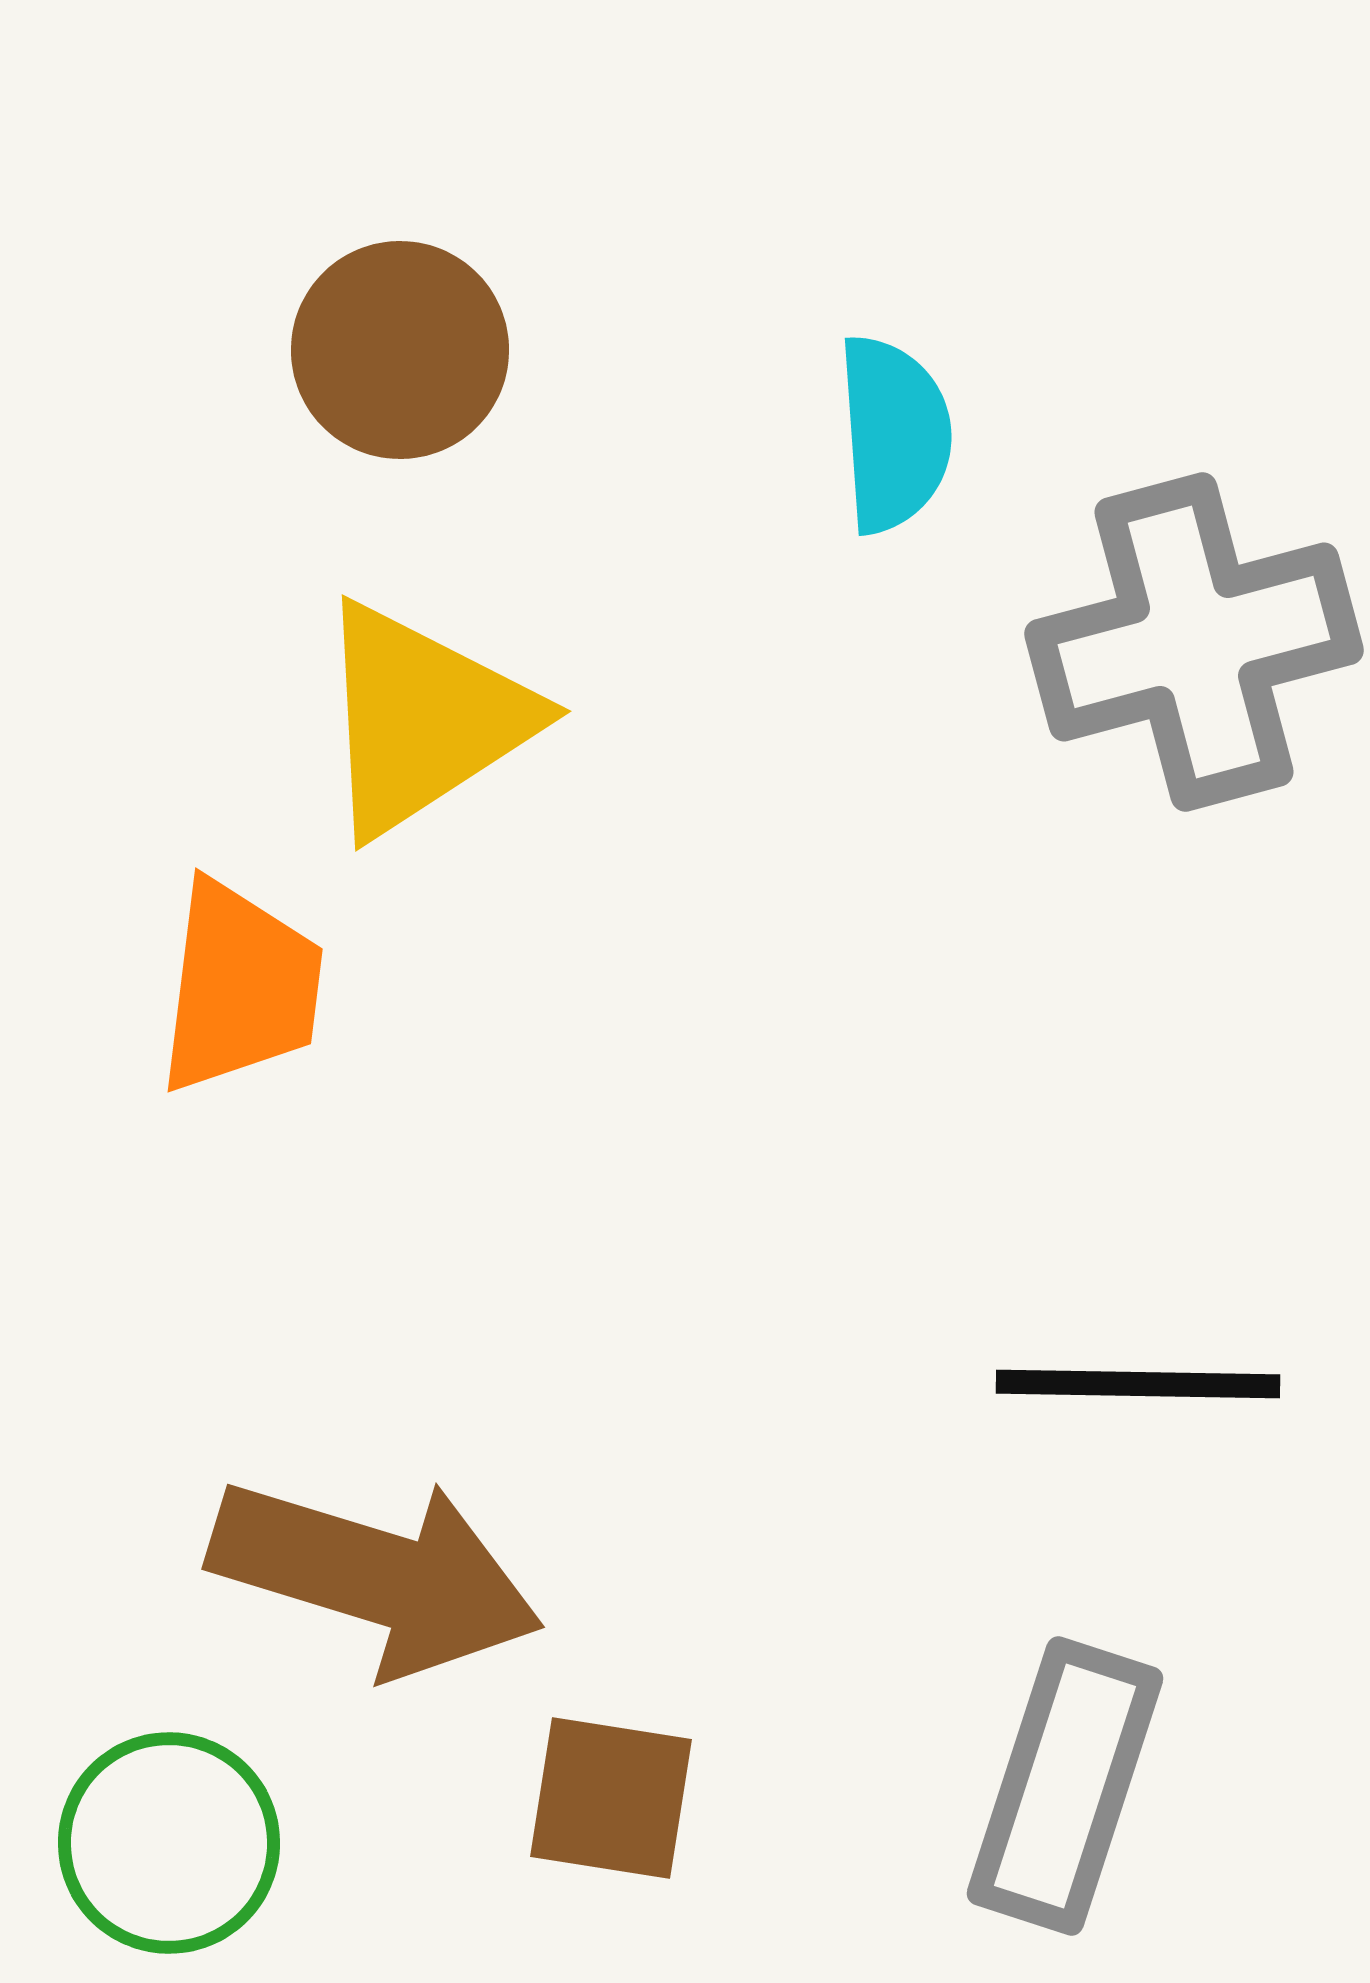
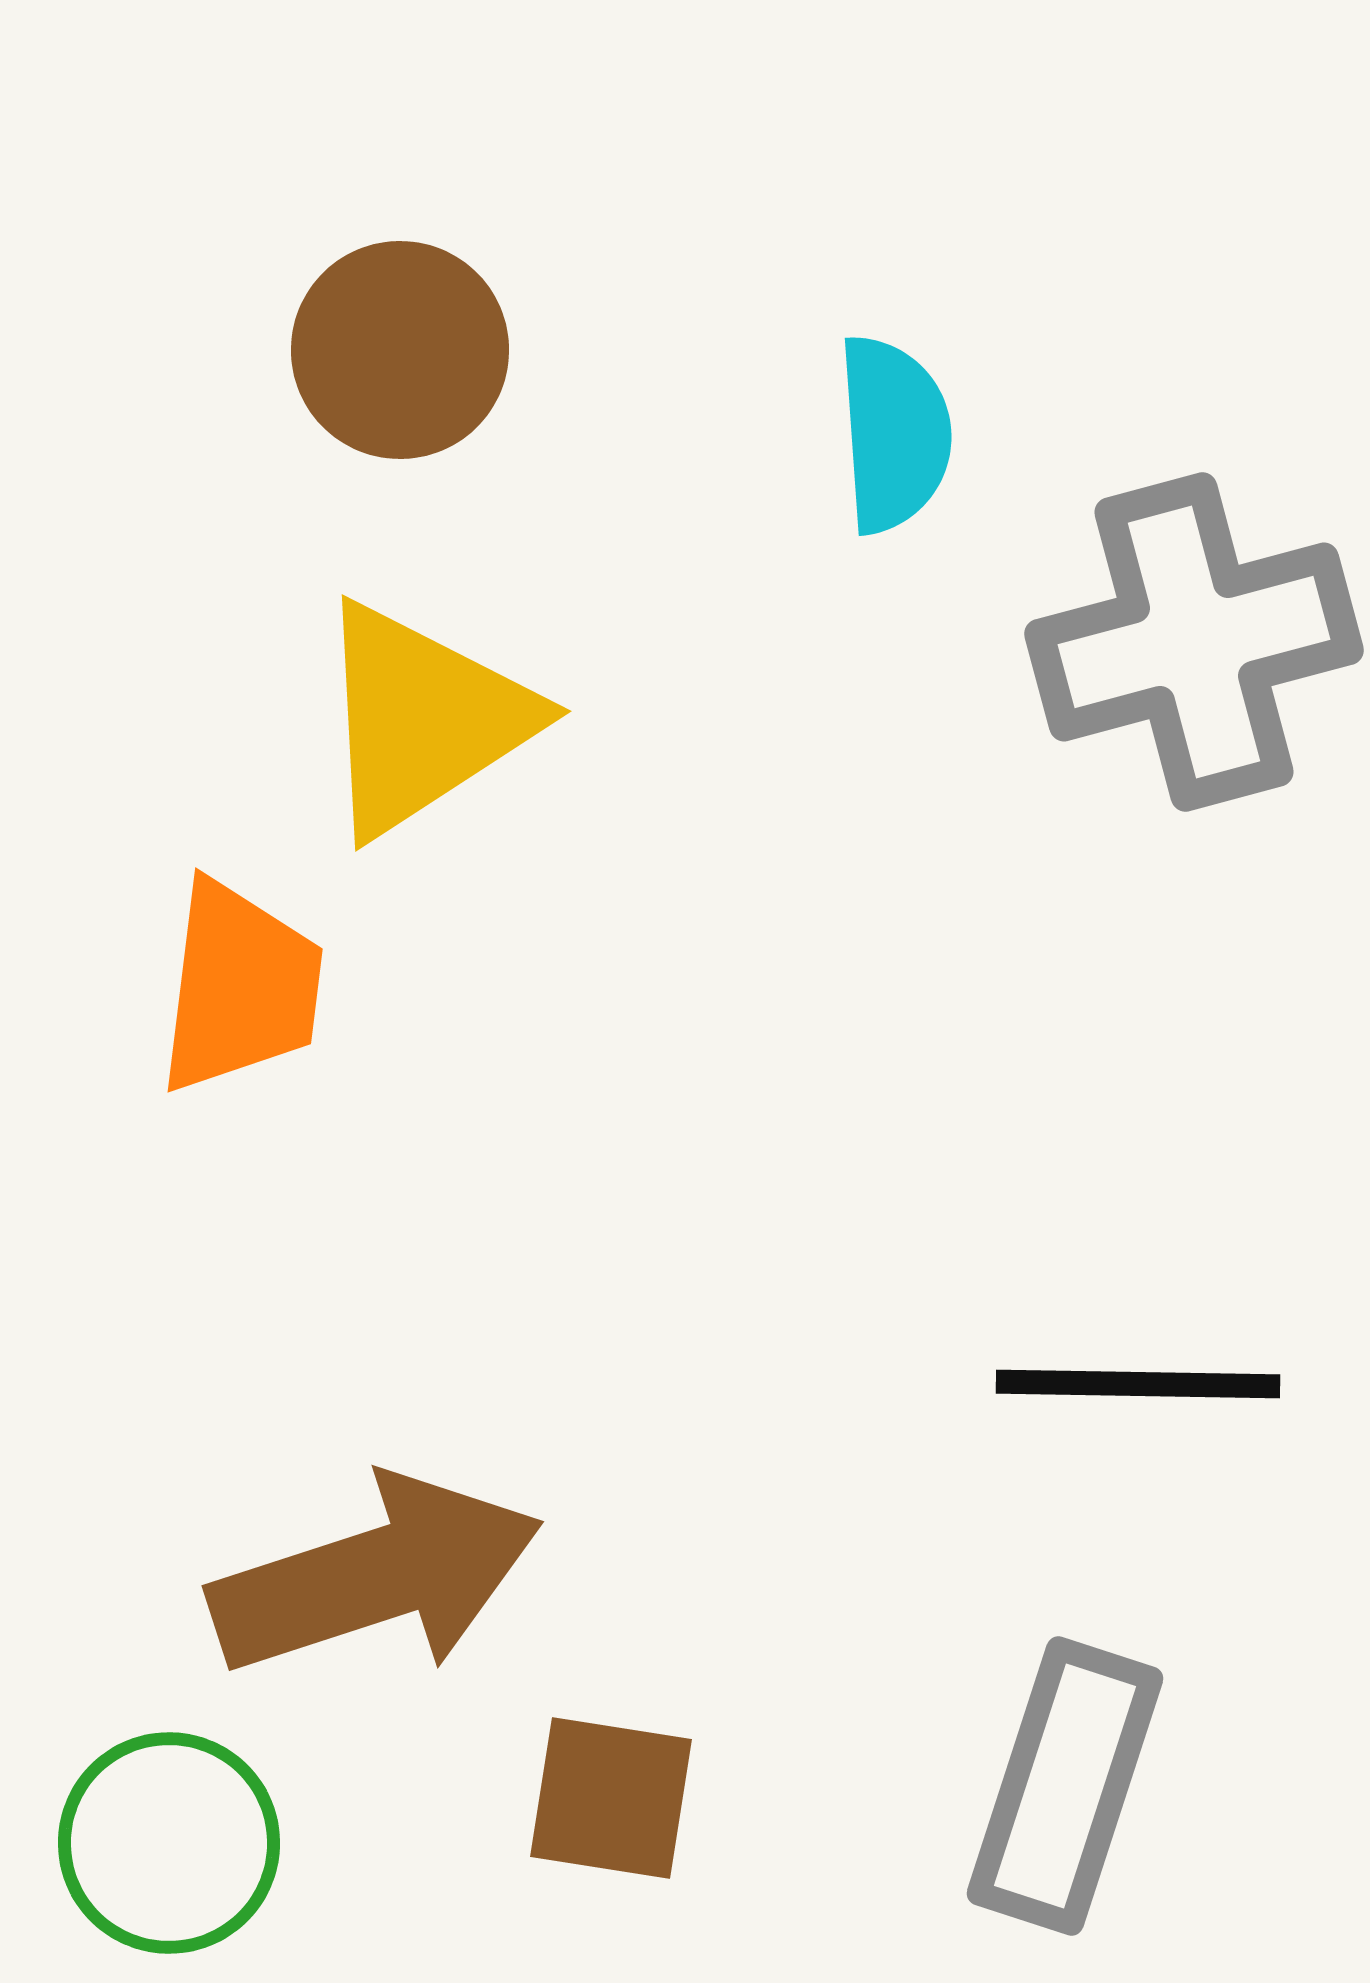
brown arrow: rotated 35 degrees counterclockwise
